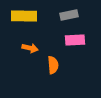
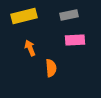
yellow rectangle: rotated 15 degrees counterclockwise
orange arrow: rotated 126 degrees counterclockwise
orange semicircle: moved 2 px left, 3 px down
